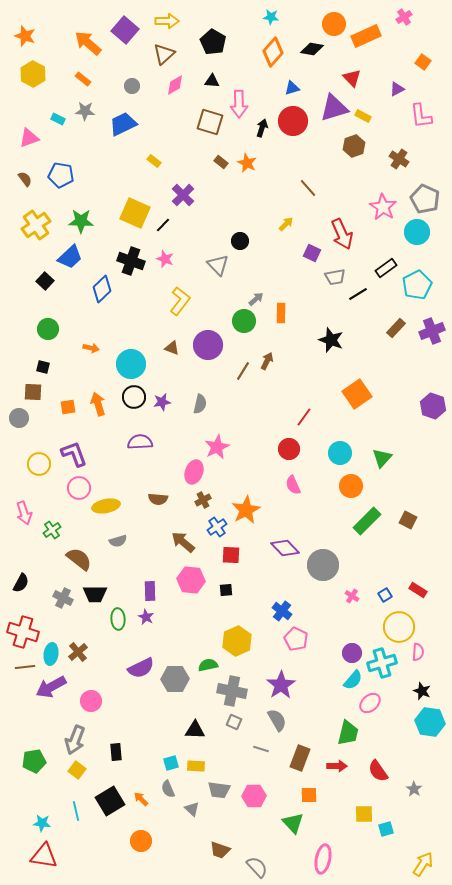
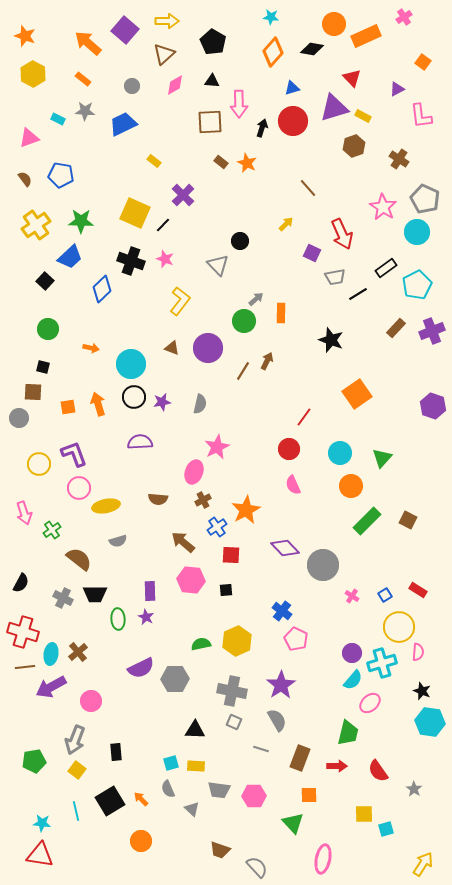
brown square at (210, 122): rotated 20 degrees counterclockwise
purple circle at (208, 345): moved 3 px down
green semicircle at (208, 665): moved 7 px left, 21 px up
red triangle at (44, 856): moved 4 px left, 1 px up
